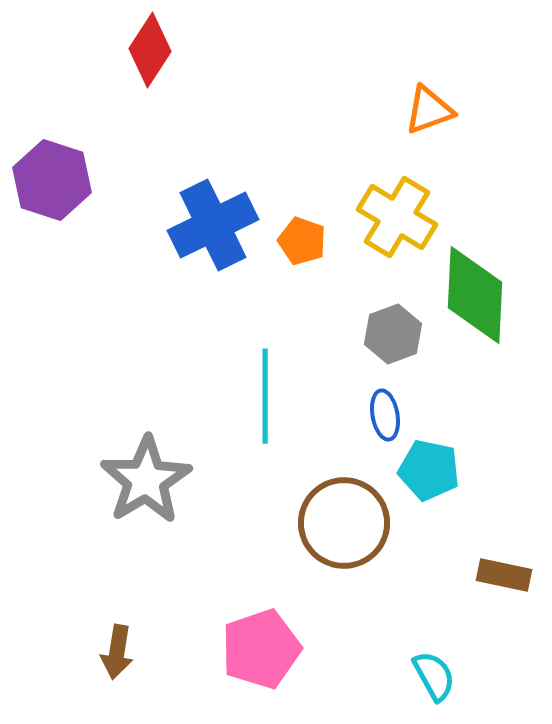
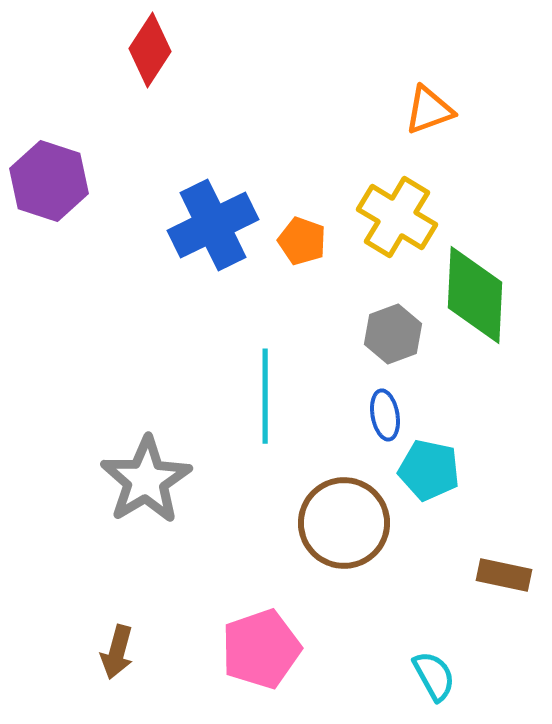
purple hexagon: moved 3 px left, 1 px down
brown arrow: rotated 6 degrees clockwise
